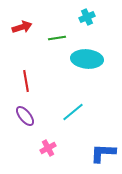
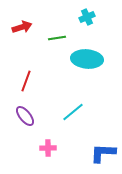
red line: rotated 30 degrees clockwise
pink cross: rotated 28 degrees clockwise
